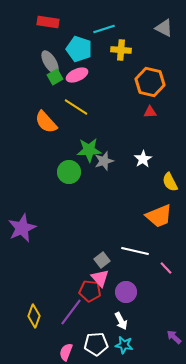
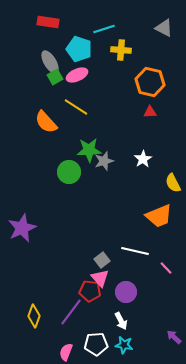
yellow semicircle: moved 3 px right, 1 px down
